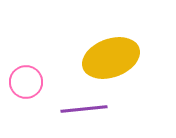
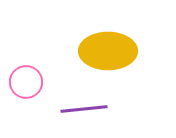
yellow ellipse: moved 3 px left, 7 px up; rotated 20 degrees clockwise
